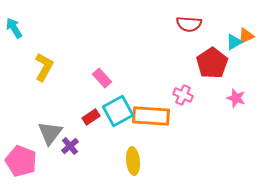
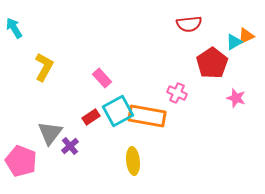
red semicircle: rotated 10 degrees counterclockwise
pink cross: moved 6 px left, 2 px up
orange rectangle: moved 4 px left; rotated 6 degrees clockwise
